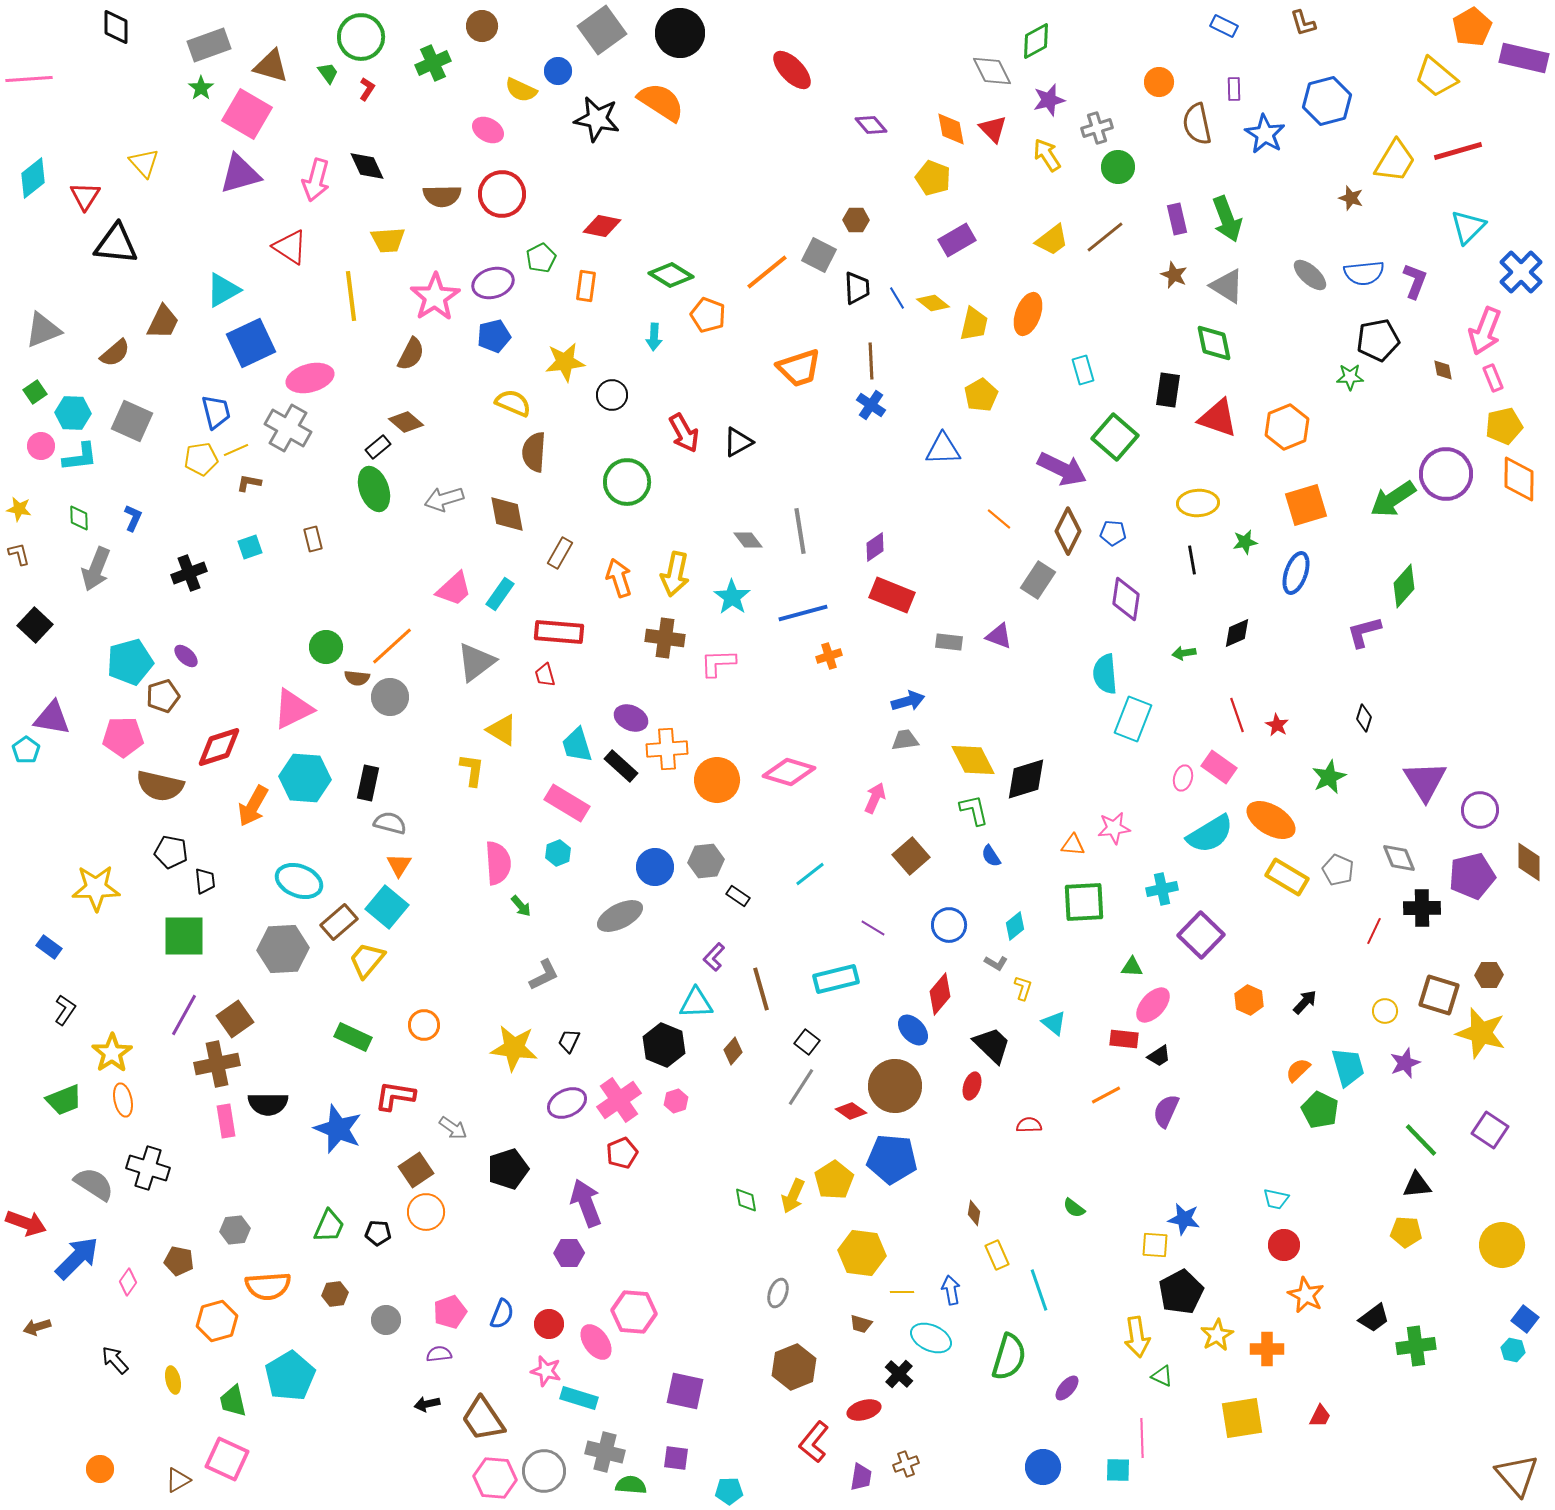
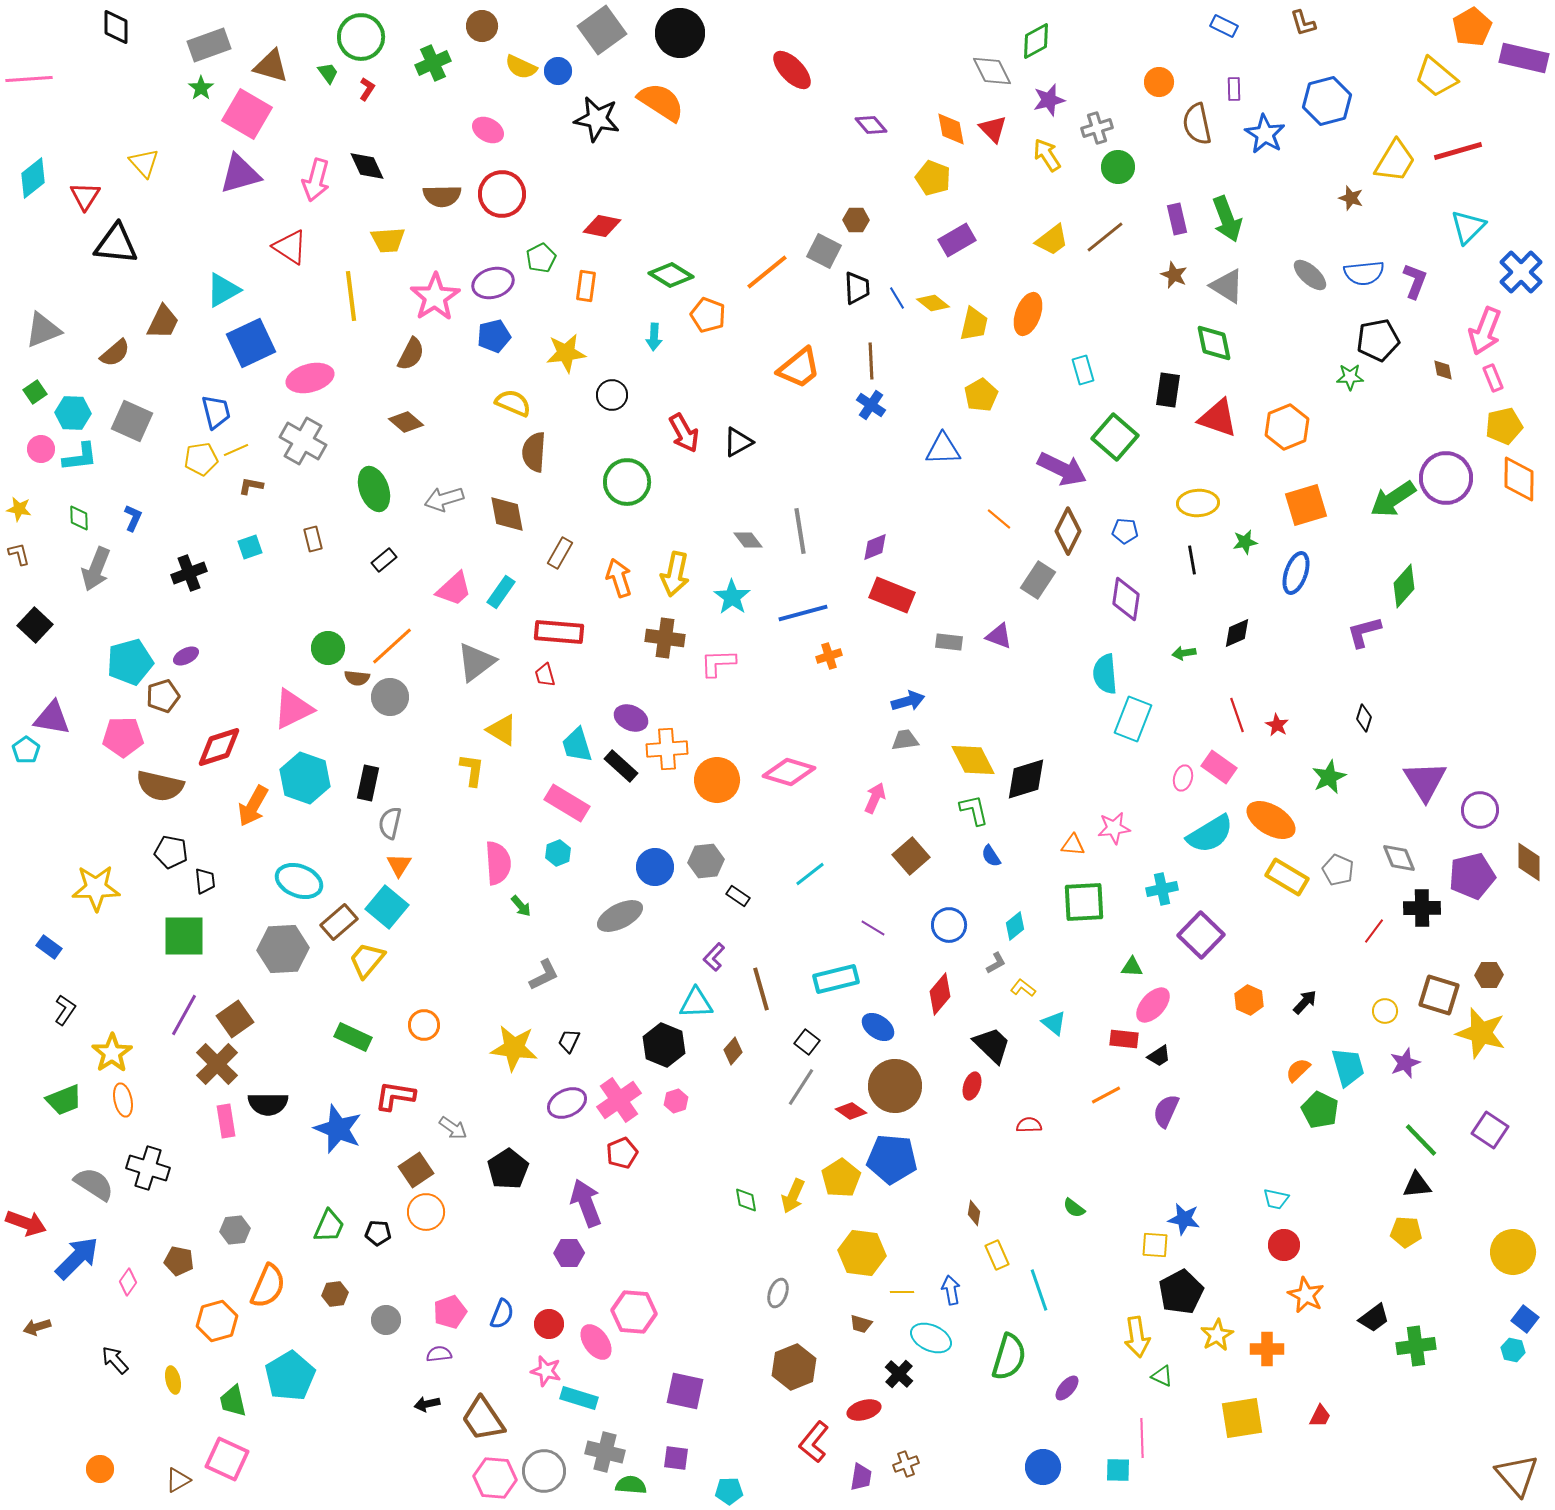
yellow semicircle at (521, 90): moved 23 px up
gray square at (819, 255): moved 5 px right, 4 px up
yellow star at (565, 362): moved 1 px right, 9 px up
orange trapezoid at (799, 368): rotated 21 degrees counterclockwise
gray cross at (288, 428): moved 15 px right, 13 px down
pink circle at (41, 446): moved 3 px down
black rectangle at (378, 447): moved 6 px right, 113 px down
purple circle at (1446, 474): moved 4 px down
brown L-shape at (249, 483): moved 2 px right, 3 px down
blue pentagon at (1113, 533): moved 12 px right, 2 px up
purple diamond at (875, 547): rotated 12 degrees clockwise
cyan rectangle at (500, 594): moved 1 px right, 2 px up
green circle at (326, 647): moved 2 px right, 1 px down
purple ellipse at (186, 656): rotated 70 degrees counterclockwise
cyan hexagon at (305, 778): rotated 15 degrees clockwise
gray semicircle at (390, 823): rotated 92 degrees counterclockwise
red line at (1374, 931): rotated 12 degrees clockwise
gray L-shape at (996, 963): rotated 60 degrees counterclockwise
yellow L-shape at (1023, 988): rotated 70 degrees counterclockwise
blue ellipse at (913, 1030): moved 35 px left, 3 px up; rotated 12 degrees counterclockwise
brown cross at (217, 1064): rotated 33 degrees counterclockwise
black pentagon at (508, 1169): rotated 15 degrees counterclockwise
yellow pentagon at (834, 1180): moved 7 px right, 2 px up
yellow circle at (1502, 1245): moved 11 px right, 7 px down
orange semicircle at (268, 1286): rotated 63 degrees counterclockwise
